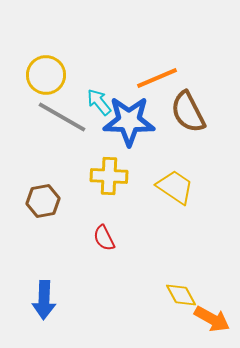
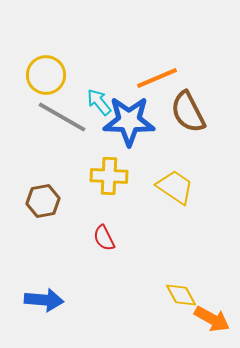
blue arrow: rotated 87 degrees counterclockwise
